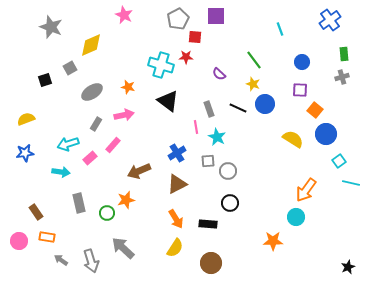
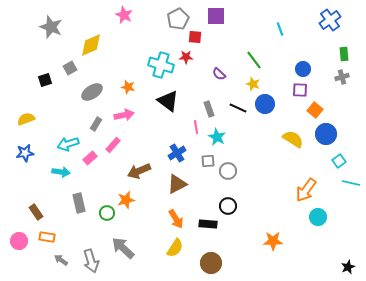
blue circle at (302, 62): moved 1 px right, 7 px down
black circle at (230, 203): moved 2 px left, 3 px down
cyan circle at (296, 217): moved 22 px right
